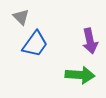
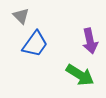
gray triangle: moved 1 px up
green arrow: rotated 28 degrees clockwise
